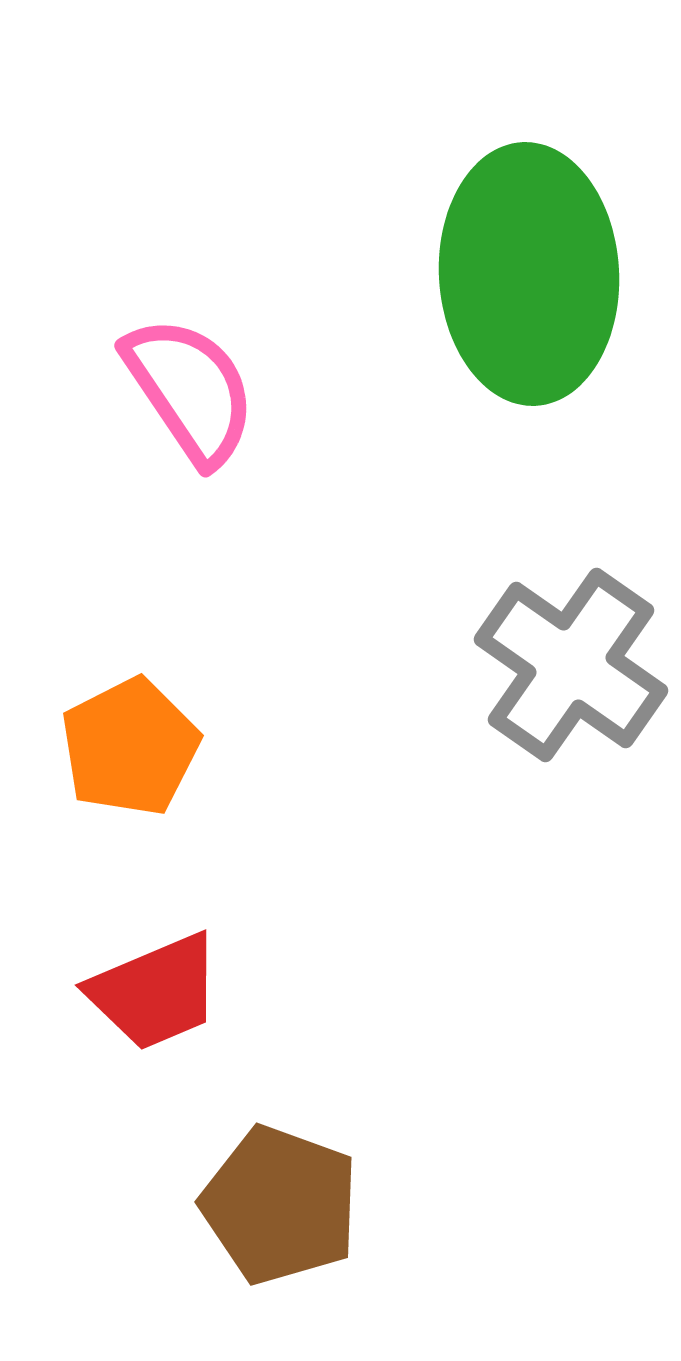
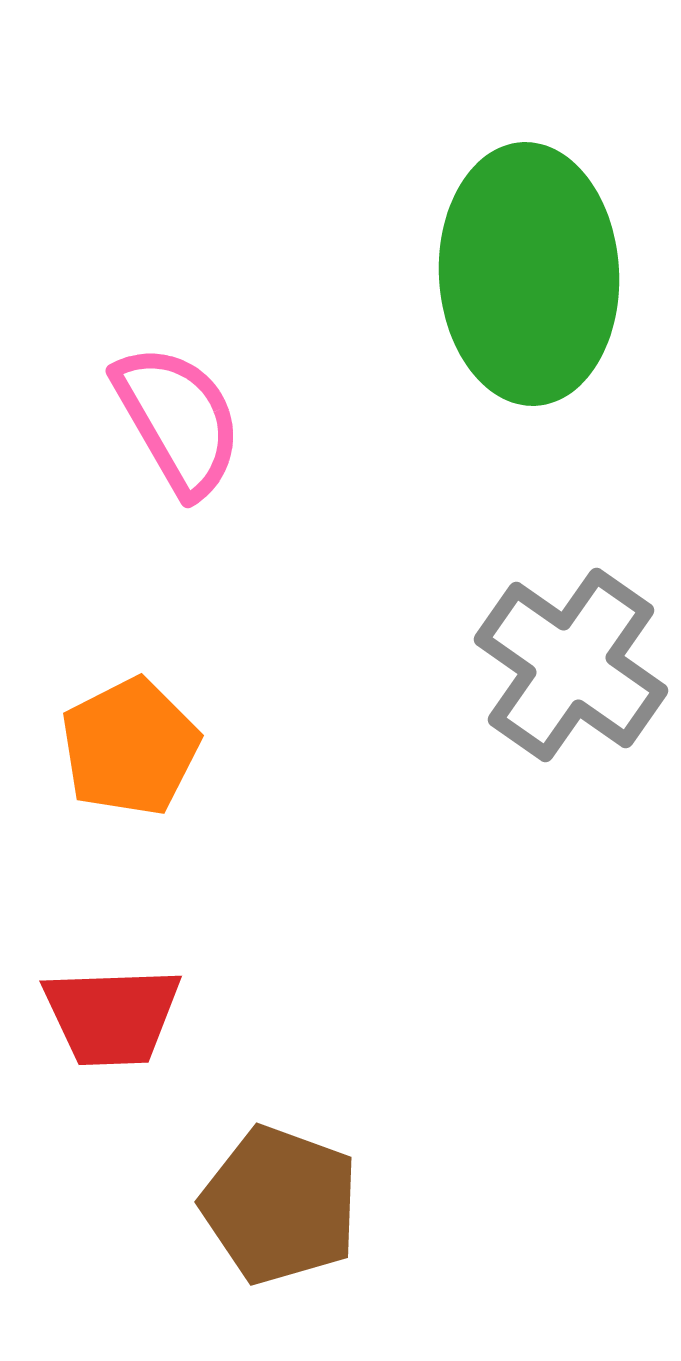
pink semicircle: moved 12 px left, 30 px down; rotated 4 degrees clockwise
red trapezoid: moved 43 px left, 24 px down; rotated 21 degrees clockwise
